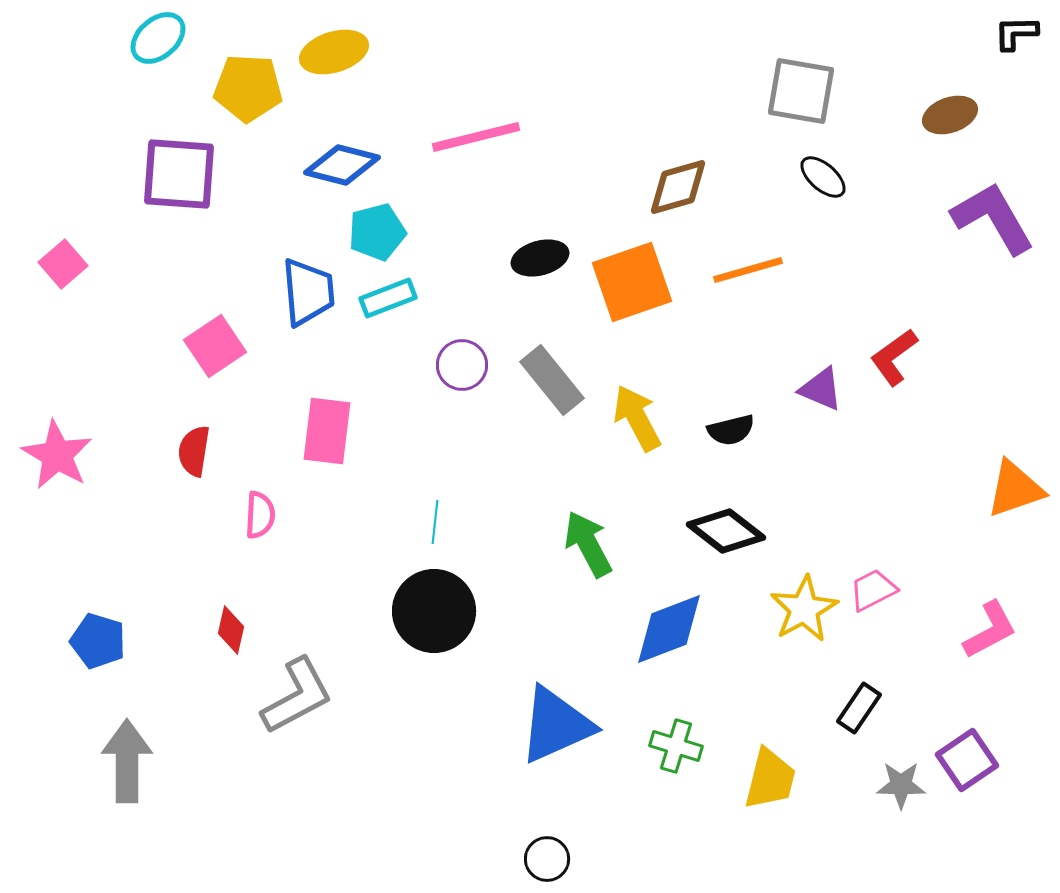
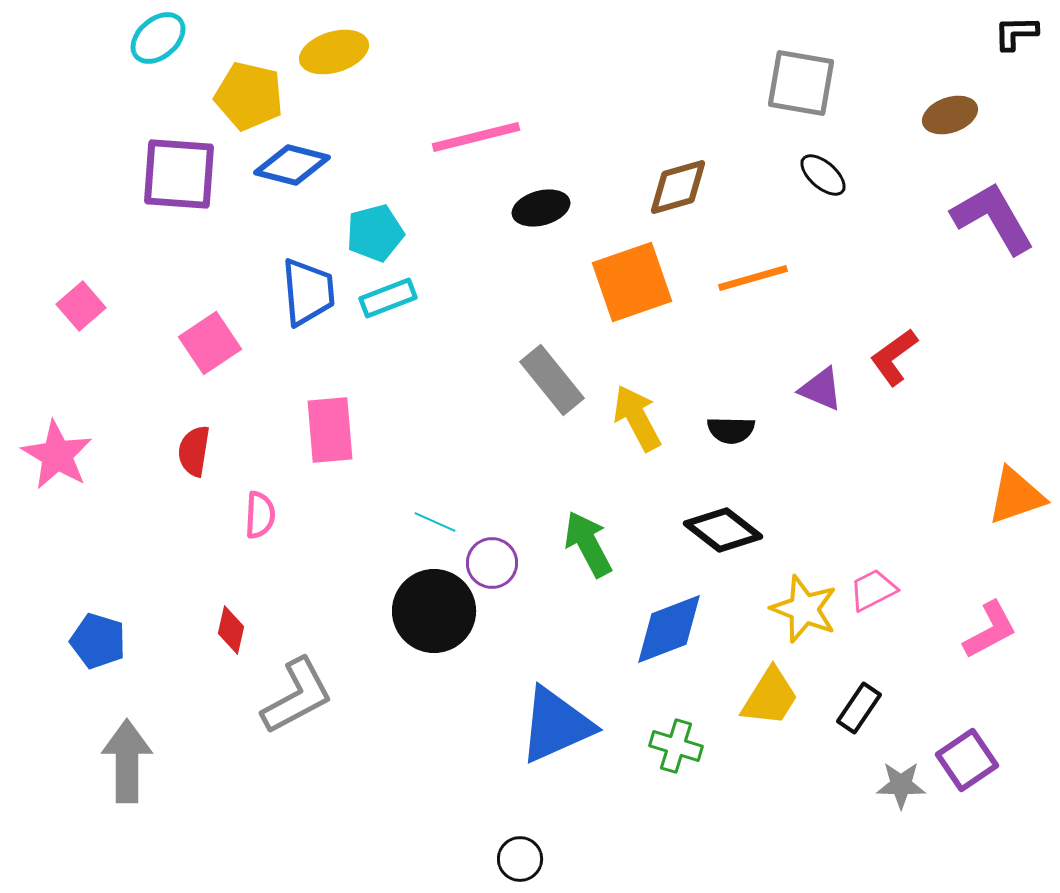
yellow pentagon at (248, 88): moved 1 px right, 8 px down; rotated 10 degrees clockwise
gray square at (801, 91): moved 8 px up
blue diamond at (342, 165): moved 50 px left
black ellipse at (823, 177): moved 2 px up
cyan pentagon at (377, 232): moved 2 px left, 1 px down
black ellipse at (540, 258): moved 1 px right, 50 px up
pink square at (63, 264): moved 18 px right, 42 px down
orange line at (748, 270): moved 5 px right, 8 px down
pink square at (215, 346): moved 5 px left, 3 px up
purple circle at (462, 365): moved 30 px right, 198 px down
black semicircle at (731, 430): rotated 15 degrees clockwise
pink rectangle at (327, 431): moved 3 px right, 1 px up; rotated 12 degrees counterclockwise
orange triangle at (1015, 489): moved 1 px right, 7 px down
cyan line at (435, 522): rotated 72 degrees counterclockwise
black diamond at (726, 531): moved 3 px left, 1 px up
yellow star at (804, 609): rotated 22 degrees counterclockwise
yellow trapezoid at (770, 779): moved 82 px up; rotated 18 degrees clockwise
black circle at (547, 859): moved 27 px left
